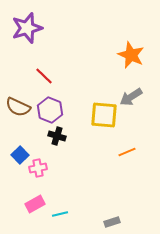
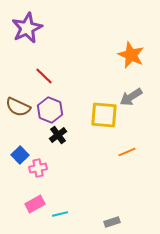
purple star: rotated 8 degrees counterclockwise
black cross: moved 1 px right, 1 px up; rotated 36 degrees clockwise
